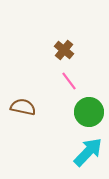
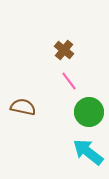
cyan arrow: rotated 96 degrees counterclockwise
